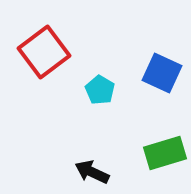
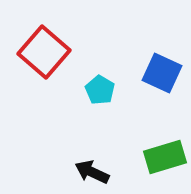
red square: rotated 12 degrees counterclockwise
green rectangle: moved 4 px down
